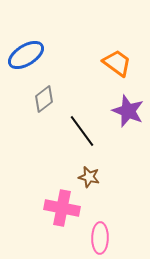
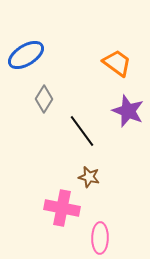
gray diamond: rotated 20 degrees counterclockwise
